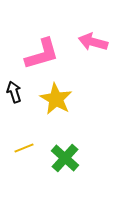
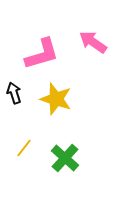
pink arrow: rotated 20 degrees clockwise
black arrow: moved 1 px down
yellow star: rotated 12 degrees counterclockwise
yellow line: rotated 30 degrees counterclockwise
